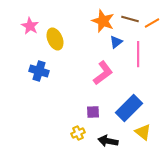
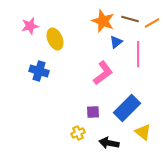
pink star: rotated 30 degrees clockwise
blue rectangle: moved 2 px left
black arrow: moved 1 px right, 2 px down
